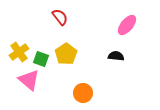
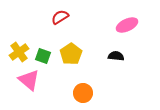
red semicircle: rotated 84 degrees counterclockwise
pink ellipse: rotated 25 degrees clockwise
yellow pentagon: moved 5 px right
green square: moved 2 px right, 3 px up
